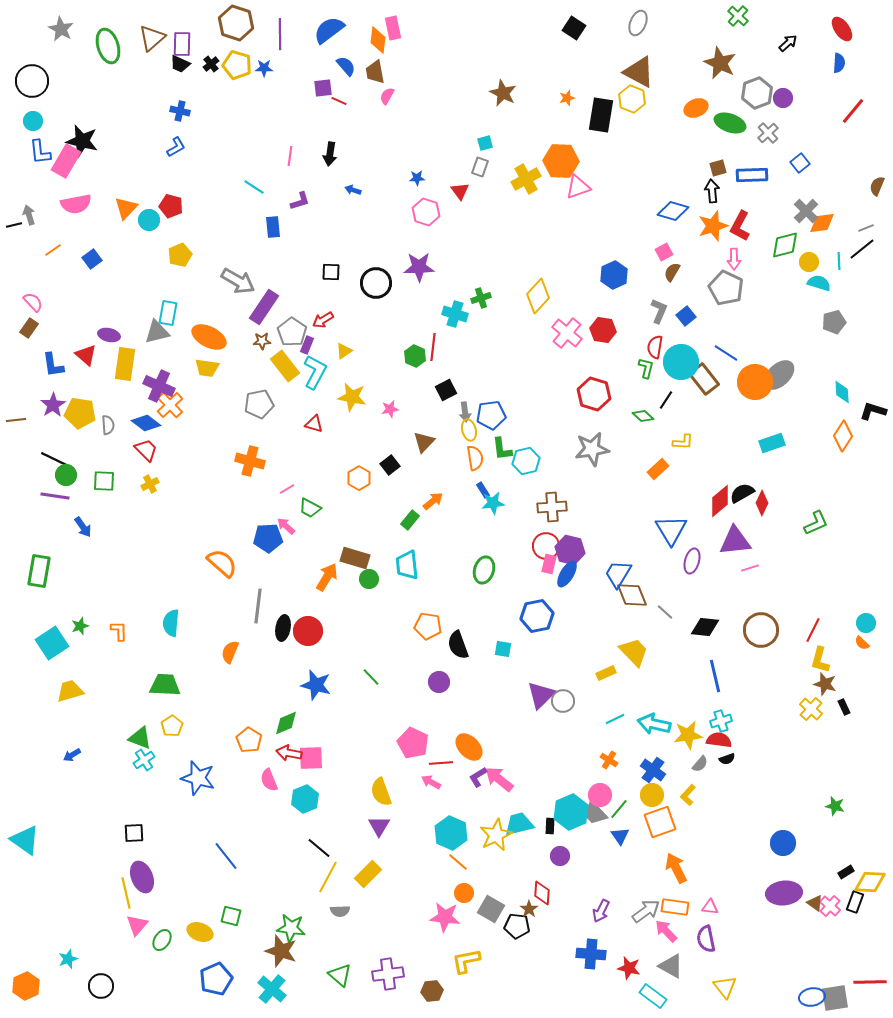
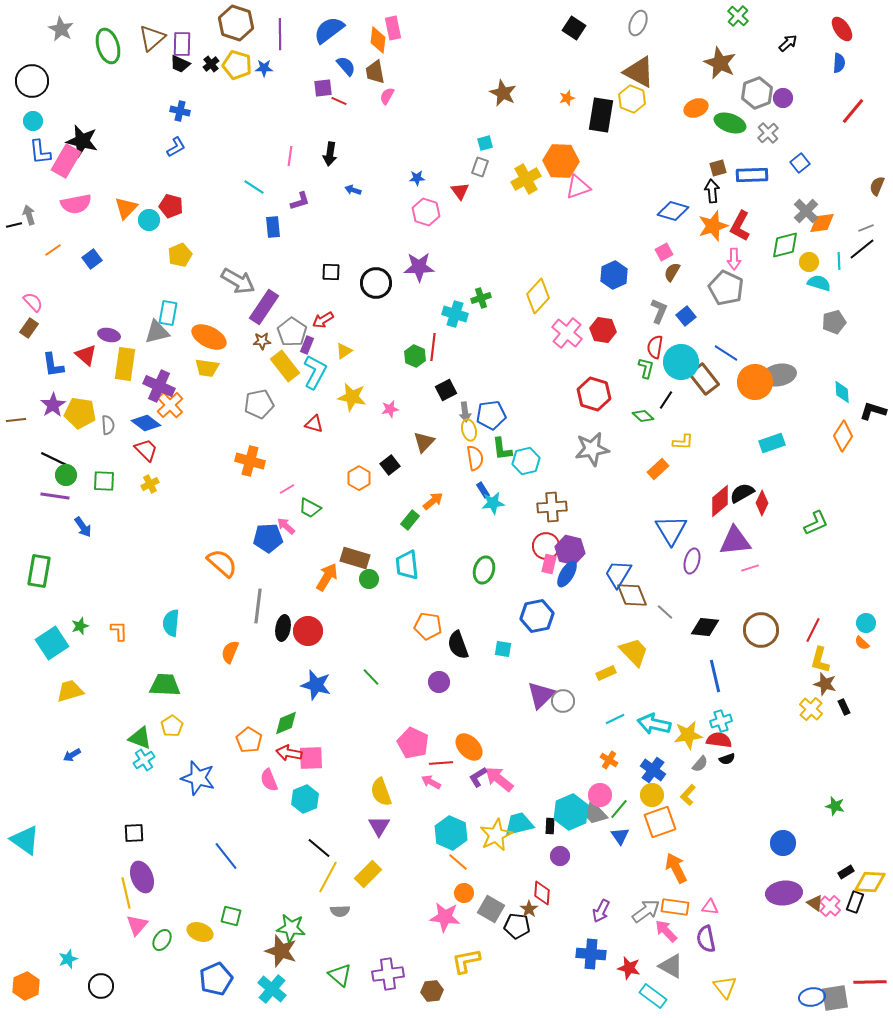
gray ellipse at (779, 375): rotated 32 degrees clockwise
